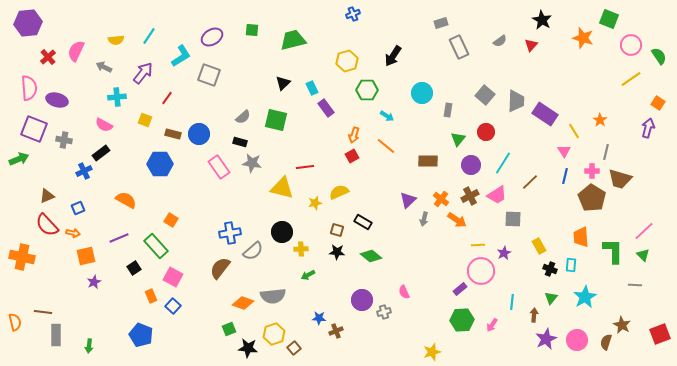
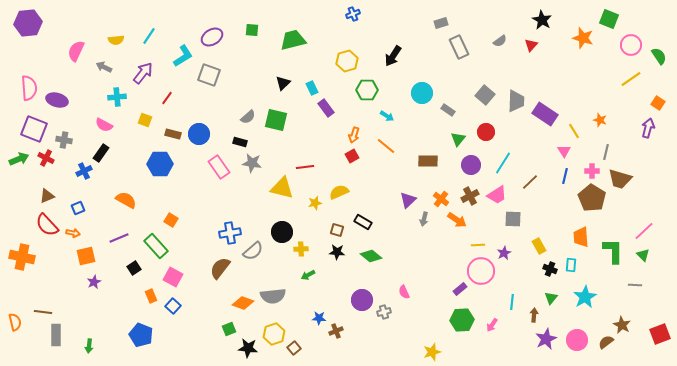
cyan L-shape at (181, 56): moved 2 px right
red cross at (48, 57): moved 2 px left, 101 px down; rotated 21 degrees counterclockwise
gray rectangle at (448, 110): rotated 64 degrees counterclockwise
gray semicircle at (243, 117): moved 5 px right
orange star at (600, 120): rotated 16 degrees counterclockwise
black rectangle at (101, 153): rotated 18 degrees counterclockwise
brown semicircle at (606, 342): rotated 35 degrees clockwise
